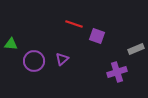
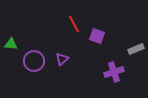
red line: rotated 42 degrees clockwise
purple cross: moved 3 px left
